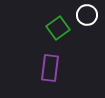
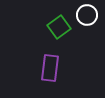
green square: moved 1 px right, 1 px up
